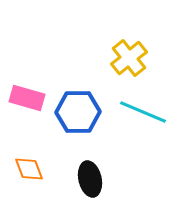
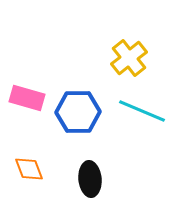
cyan line: moved 1 px left, 1 px up
black ellipse: rotated 8 degrees clockwise
